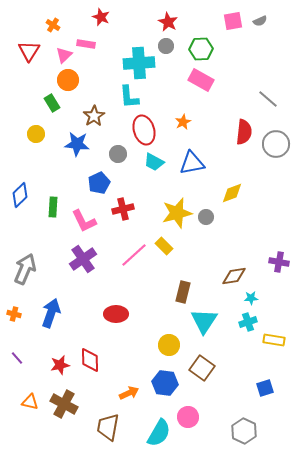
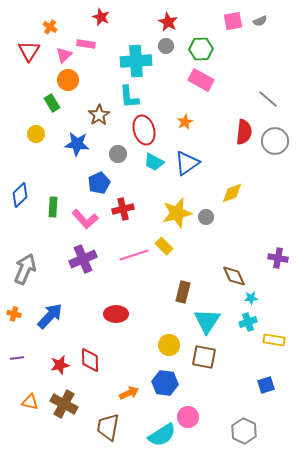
orange cross at (53, 25): moved 3 px left, 2 px down
cyan cross at (139, 63): moved 3 px left, 2 px up
brown star at (94, 116): moved 5 px right, 1 px up
orange star at (183, 122): moved 2 px right
gray circle at (276, 144): moved 1 px left, 3 px up
blue triangle at (192, 163): moved 5 px left; rotated 24 degrees counterclockwise
pink L-shape at (84, 221): moved 1 px right, 2 px up; rotated 16 degrees counterclockwise
pink line at (134, 255): rotated 24 degrees clockwise
purple cross at (83, 259): rotated 12 degrees clockwise
purple cross at (279, 262): moved 1 px left, 4 px up
brown diamond at (234, 276): rotated 75 degrees clockwise
blue arrow at (51, 313): moved 1 px left, 3 px down; rotated 24 degrees clockwise
cyan triangle at (204, 321): moved 3 px right
purple line at (17, 358): rotated 56 degrees counterclockwise
brown square at (202, 368): moved 2 px right, 11 px up; rotated 25 degrees counterclockwise
blue square at (265, 388): moved 1 px right, 3 px up
cyan semicircle at (159, 433): moved 3 px right, 2 px down; rotated 28 degrees clockwise
